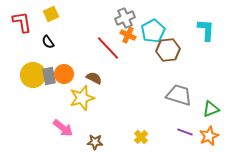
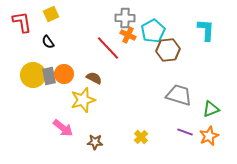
gray cross: rotated 24 degrees clockwise
yellow star: moved 1 px right, 2 px down
